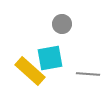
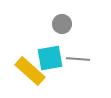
gray line: moved 10 px left, 15 px up
